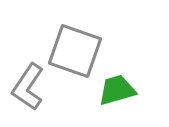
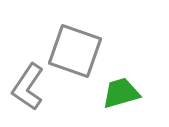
green trapezoid: moved 4 px right, 3 px down
